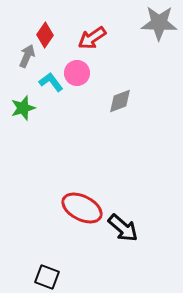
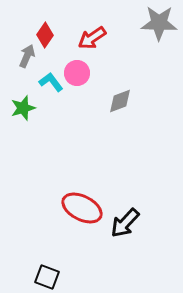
black arrow: moved 2 px right, 5 px up; rotated 92 degrees clockwise
